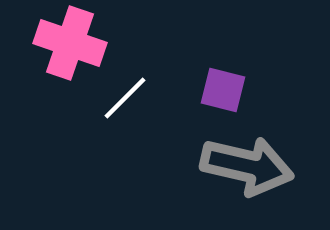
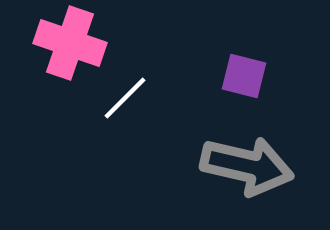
purple square: moved 21 px right, 14 px up
